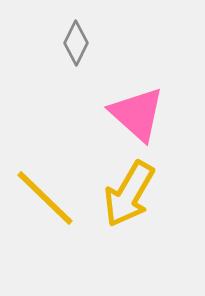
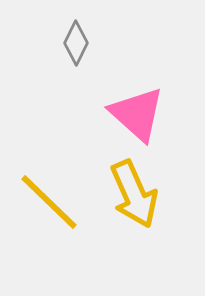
yellow arrow: moved 5 px right; rotated 54 degrees counterclockwise
yellow line: moved 4 px right, 4 px down
